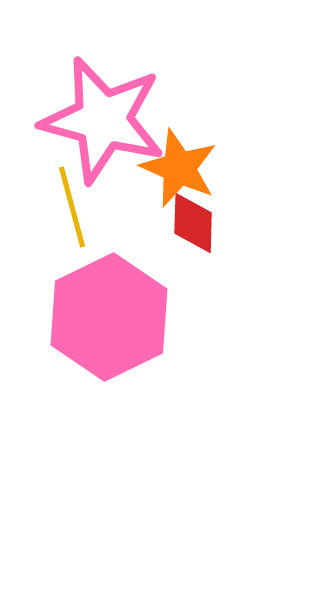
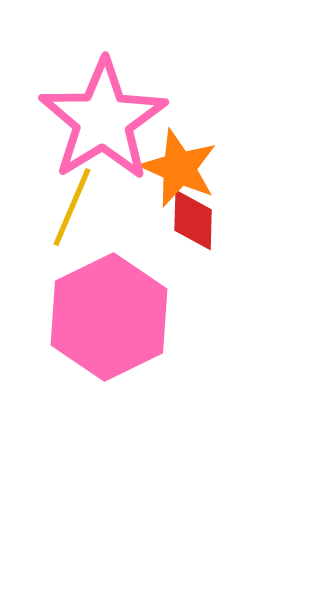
pink star: rotated 25 degrees clockwise
yellow line: rotated 38 degrees clockwise
red diamond: moved 3 px up
